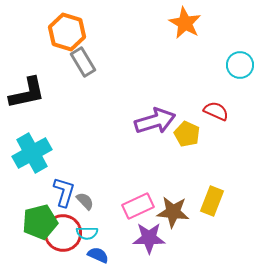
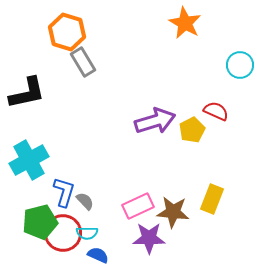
yellow pentagon: moved 5 px right, 4 px up; rotated 20 degrees clockwise
cyan cross: moved 3 px left, 7 px down
yellow rectangle: moved 2 px up
